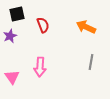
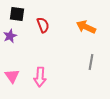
black square: rotated 21 degrees clockwise
pink arrow: moved 10 px down
pink triangle: moved 1 px up
